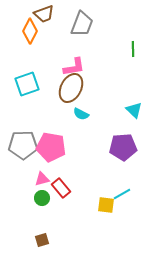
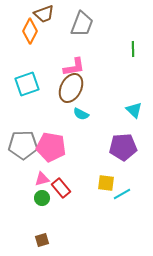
yellow square: moved 22 px up
